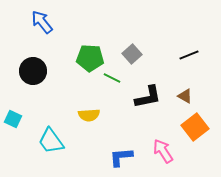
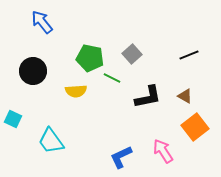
green pentagon: rotated 8 degrees clockwise
yellow semicircle: moved 13 px left, 24 px up
blue L-shape: rotated 20 degrees counterclockwise
